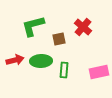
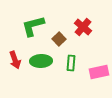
brown square: rotated 32 degrees counterclockwise
red arrow: rotated 84 degrees clockwise
green rectangle: moved 7 px right, 7 px up
